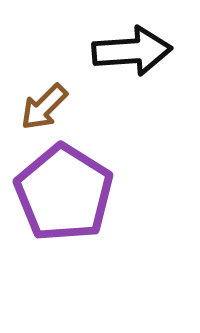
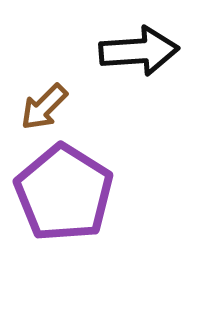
black arrow: moved 7 px right
